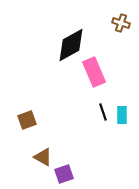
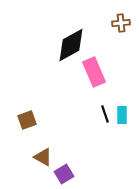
brown cross: rotated 24 degrees counterclockwise
black line: moved 2 px right, 2 px down
purple square: rotated 12 degrees counterclockwise
